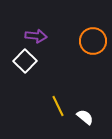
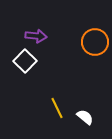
orange circle: moved 2 px right, 1 px down
yellow line: moved 1 px left, 2 px down
